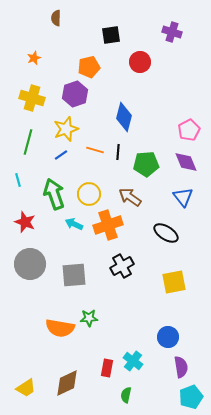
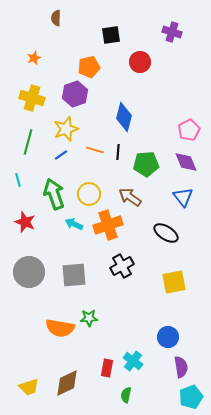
gray circle: moved 1 px left, 8 px down
yellow trapezoid: moved 3 px right, 1 px up; rotated 15 degrees clockwise
